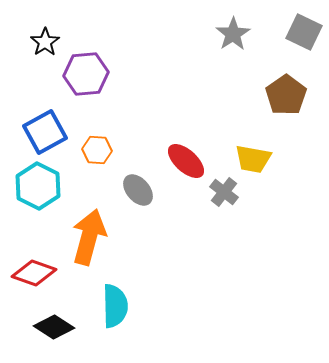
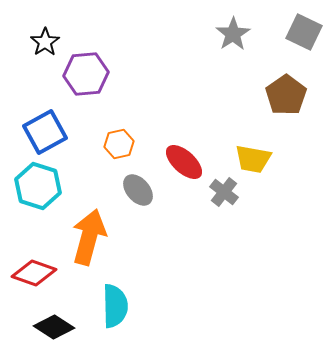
orange hexagon: moved 22 px right, 6 px up; rotated 16 degrees counterclockwise
red ellipse: moved 2 px left, 1 px down
cyan hexagon: rotated 9 degrees counterclockwise
